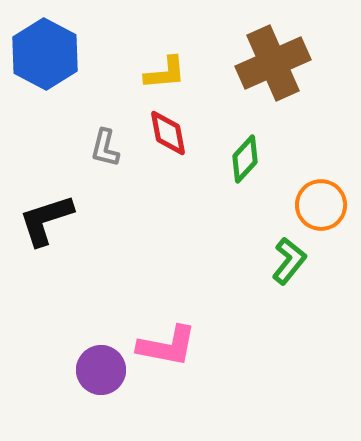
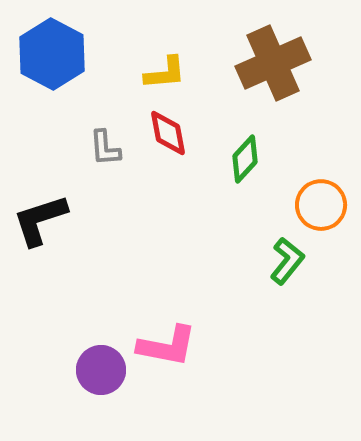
blue hexagon: moved 7 px right
gray L-shape: rotated 18 degrees counterclockwise
black L-shape: moved 6 px left
green L-shape: moved 2 px left
